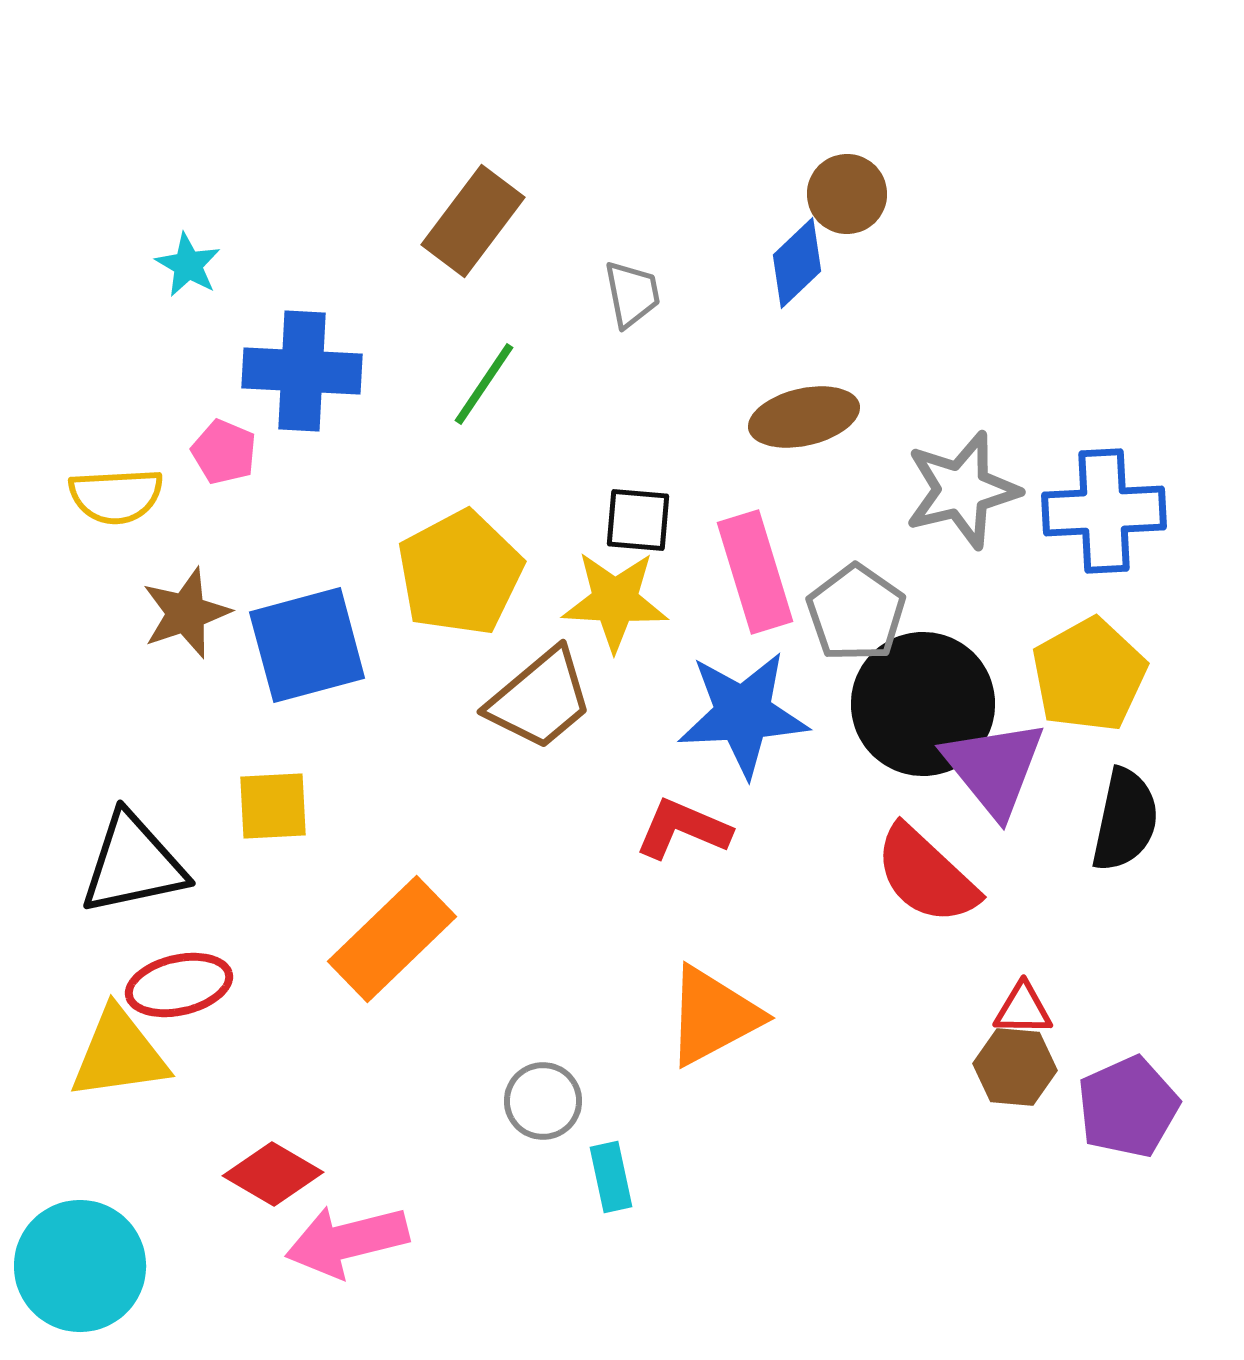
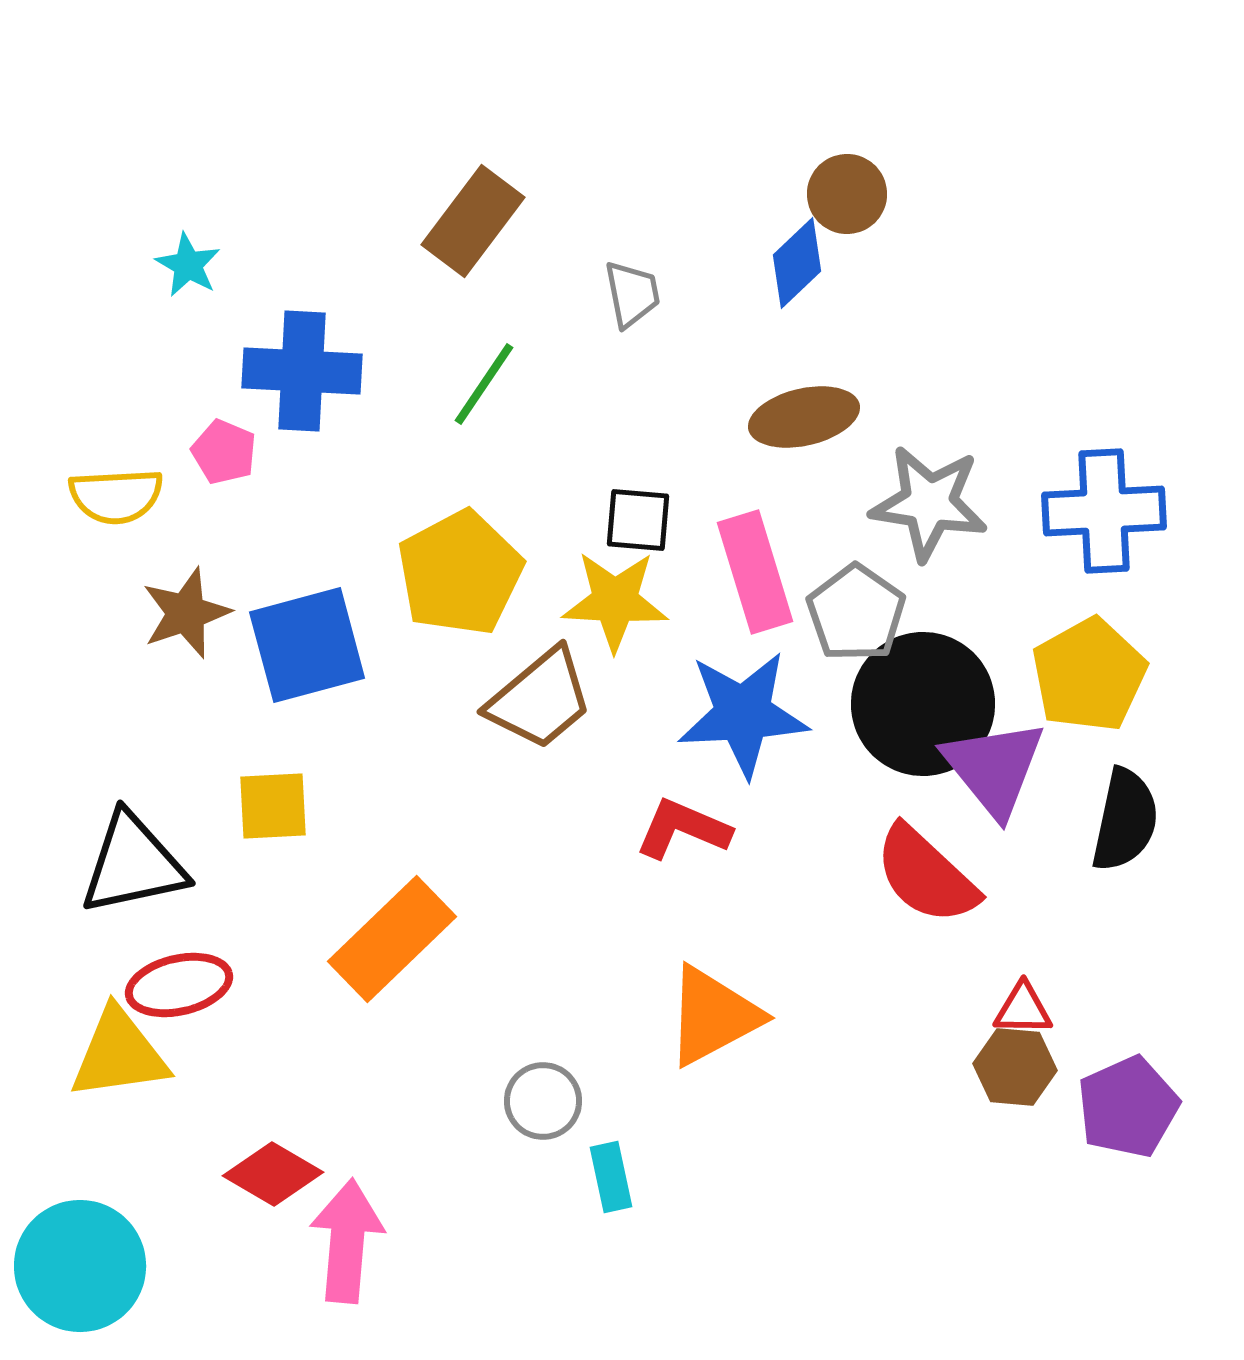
gray star at (962, 490): moved 33 px left, 13 px down; rotated 23 degrees clockwise
pink arrow at (347, 1241): rotated 109 degrees clockwise
